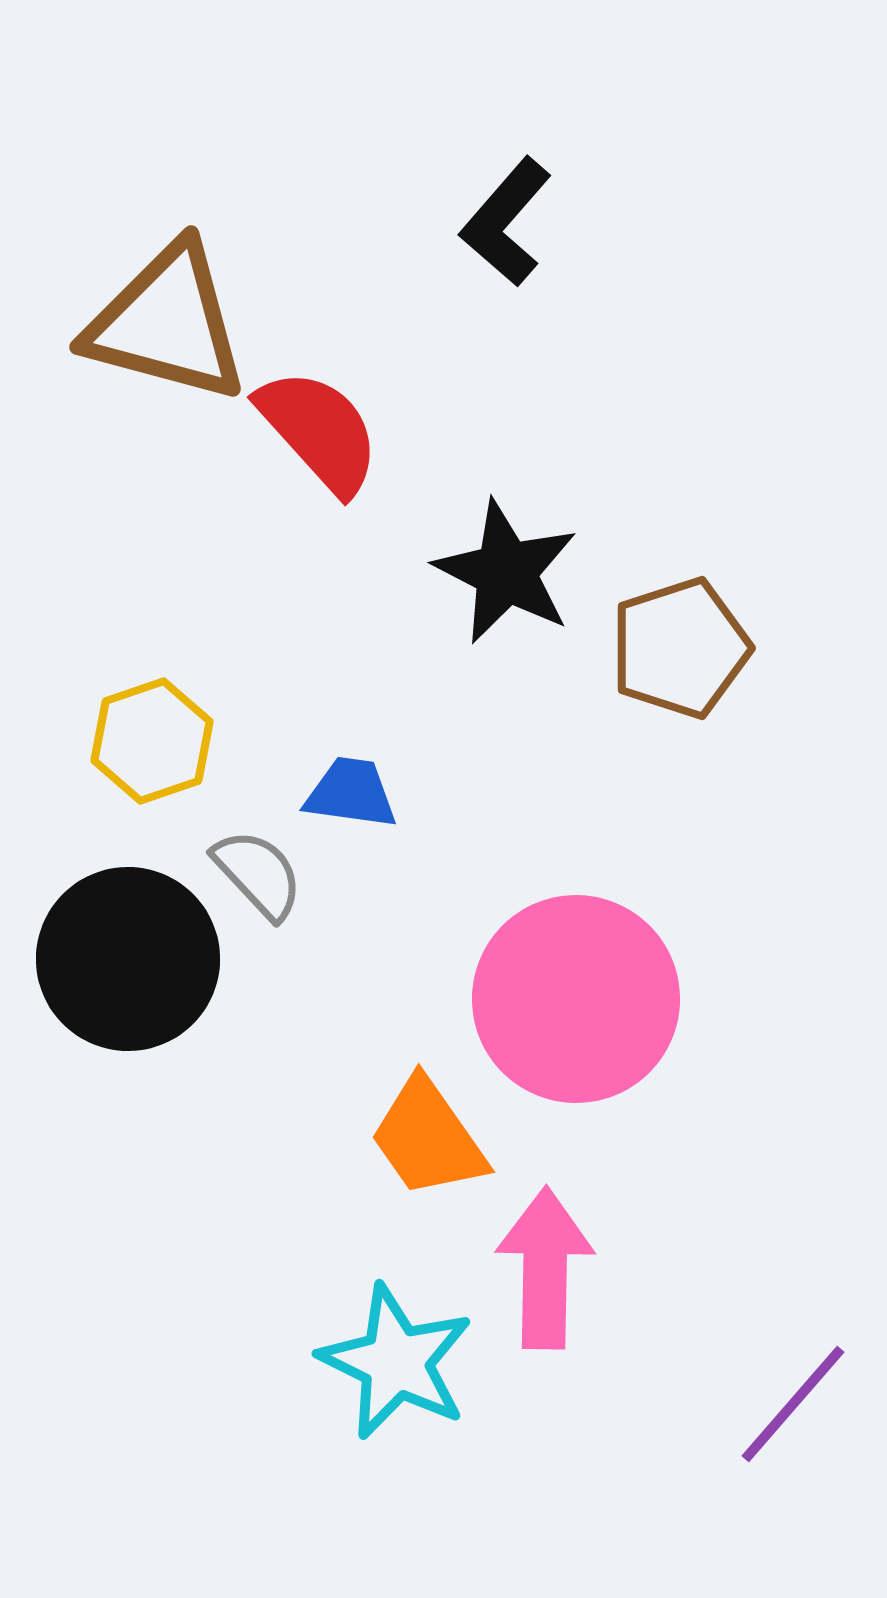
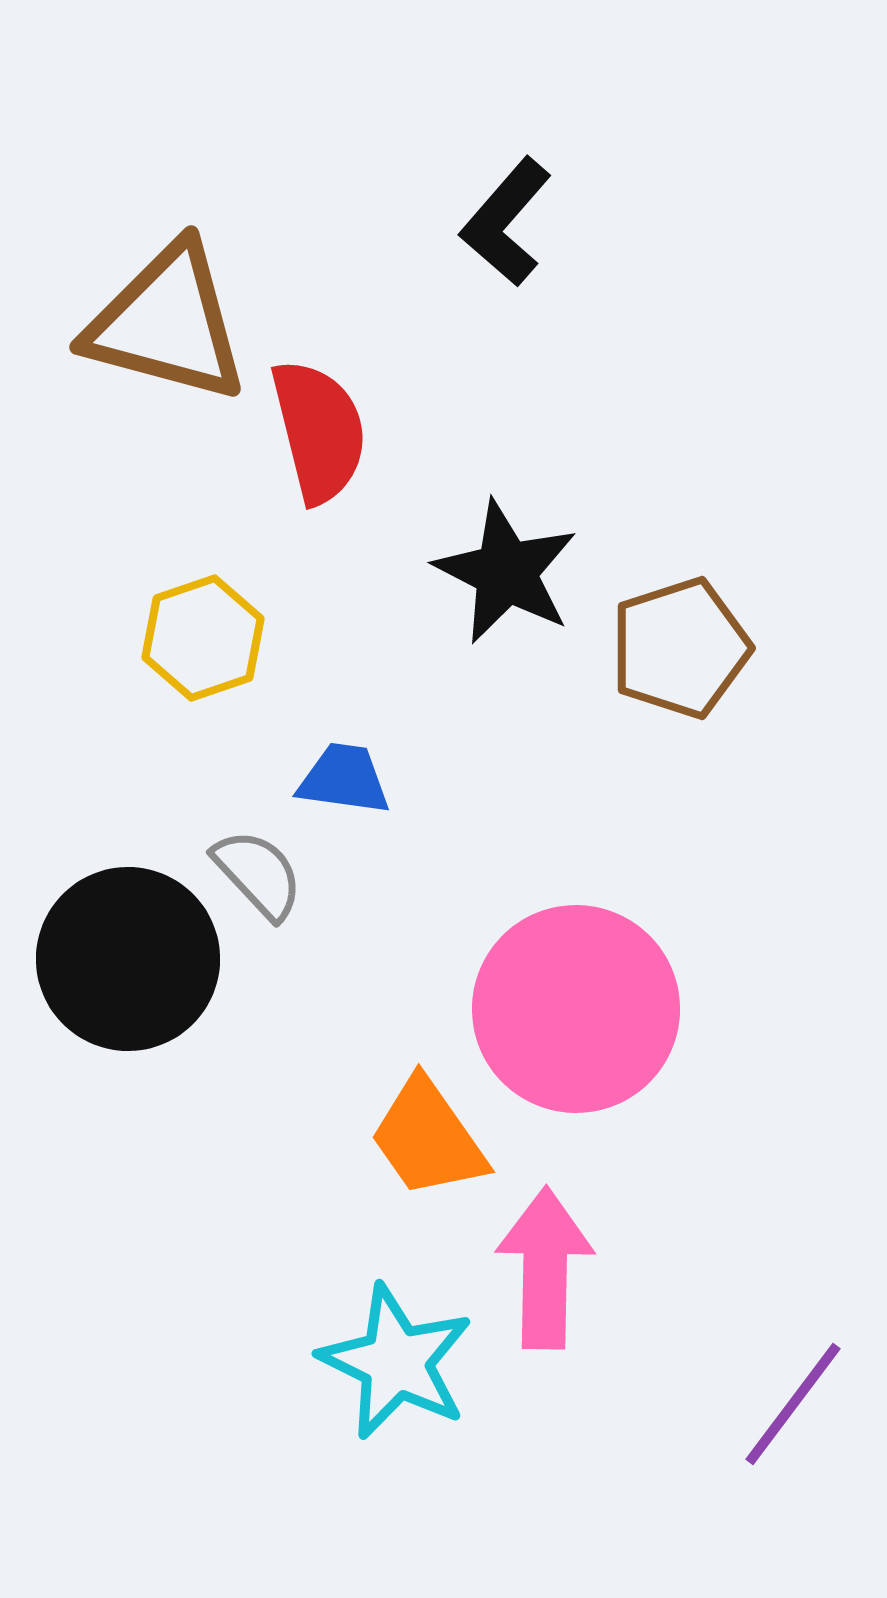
red semicircle: rotated 28 degrees clockwise
yellow hexagon: moved 51 px right, 103 px up
blue trapezoid: moved 7 px left, 14 px up
pink circle: moved 10 px down
purple line: rotated 4 degrees counterclockwise
